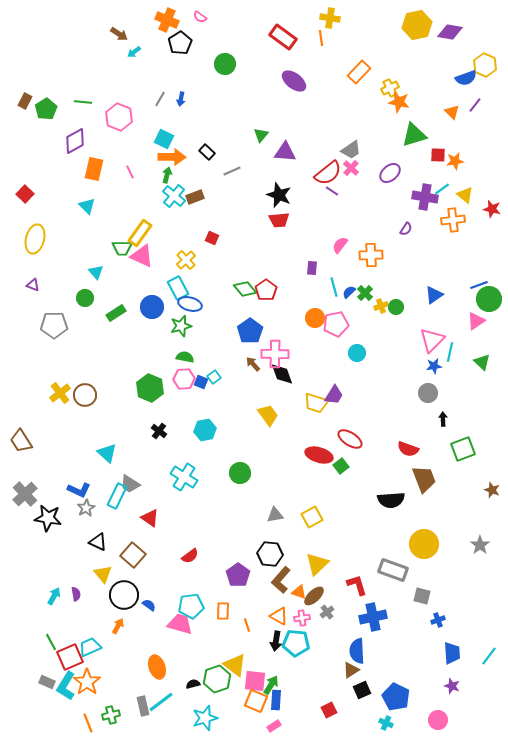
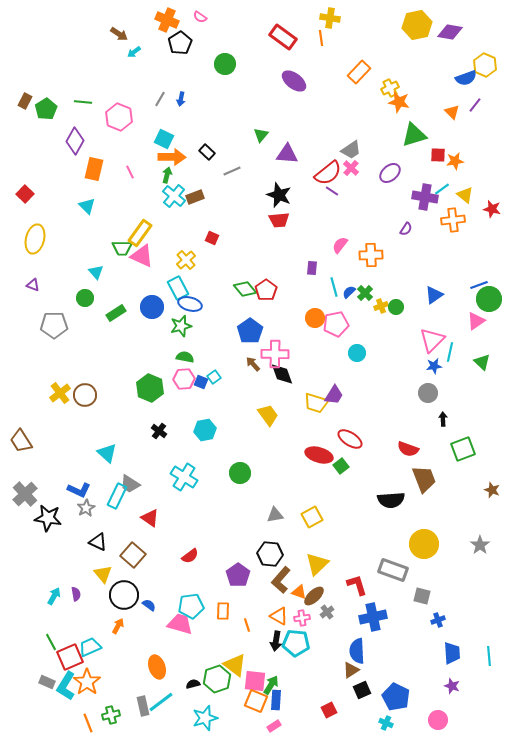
purple diamond at (75, 141): rotated 32 degrees counterclockwise
purple triangle at (285, 152): moved 2 px right, 2 px down
cyan line at (489, 656): rotated 42 degrees counterclockwise
